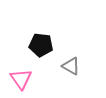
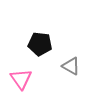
black pentagon: moved 1 px left, 1 px up
